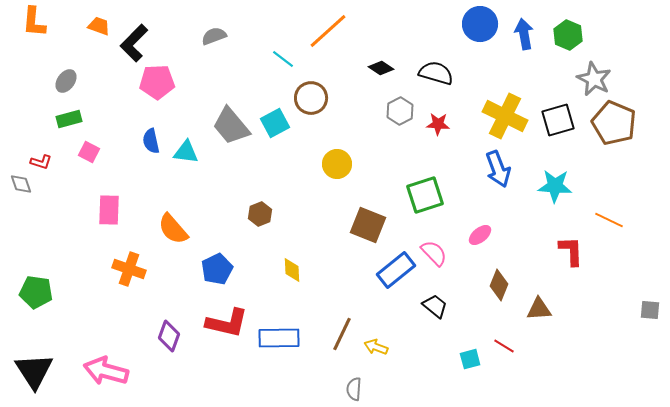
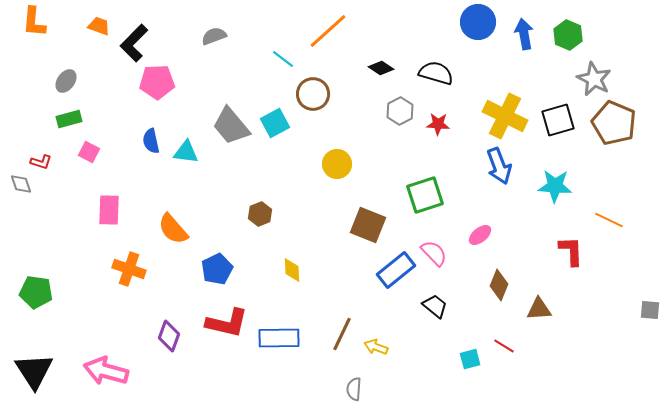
blue circle at (480, 24): moved 2 px left, 2 px up
brown circle at (311, 98): moved 2 px right, 4 px up
blue arrow at (498, 169): moved 1 px right, 3 px up
